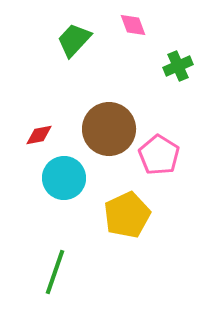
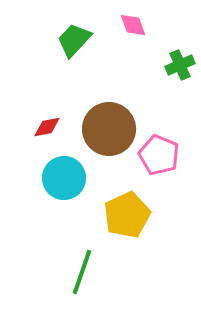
green cross: moved 2 px right, 1 px up
red diamond: moved 8 px right, 8 px up
pink pentagon: rotated 9 degrees counterclockwise
green line: moved 27 px right
